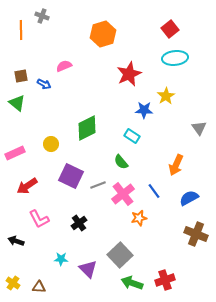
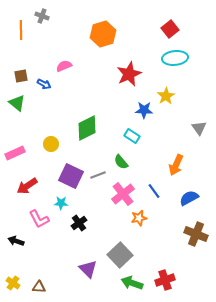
gray line: moved 10 px up
cyan star: moved 56 px up
